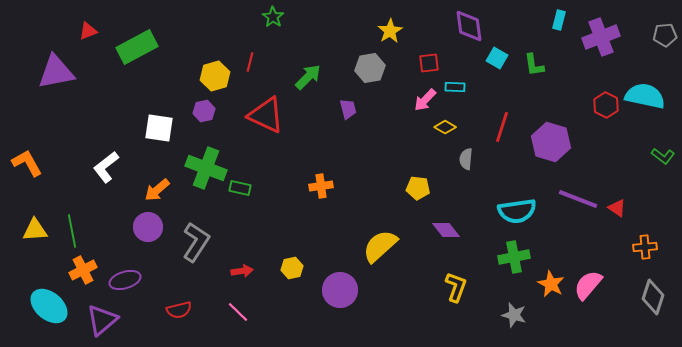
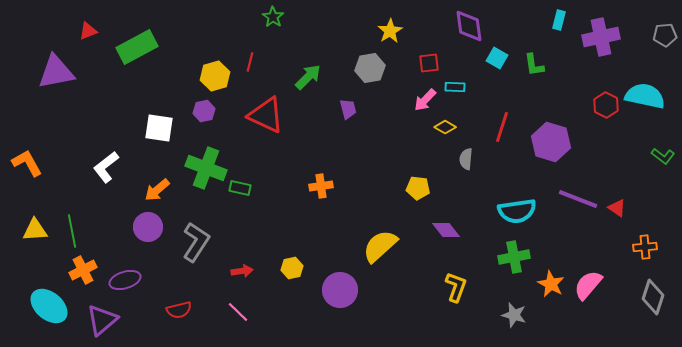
purple cross at (601, 37): rotated 9 degrees clockwise
